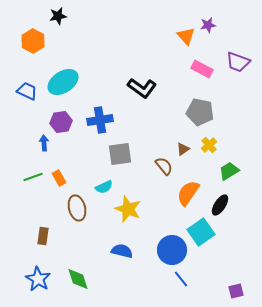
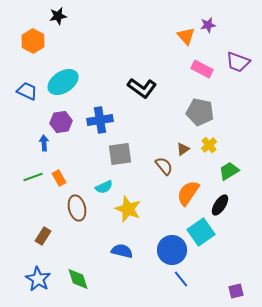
brown rectangle: rotated 24 degrees clockwise
